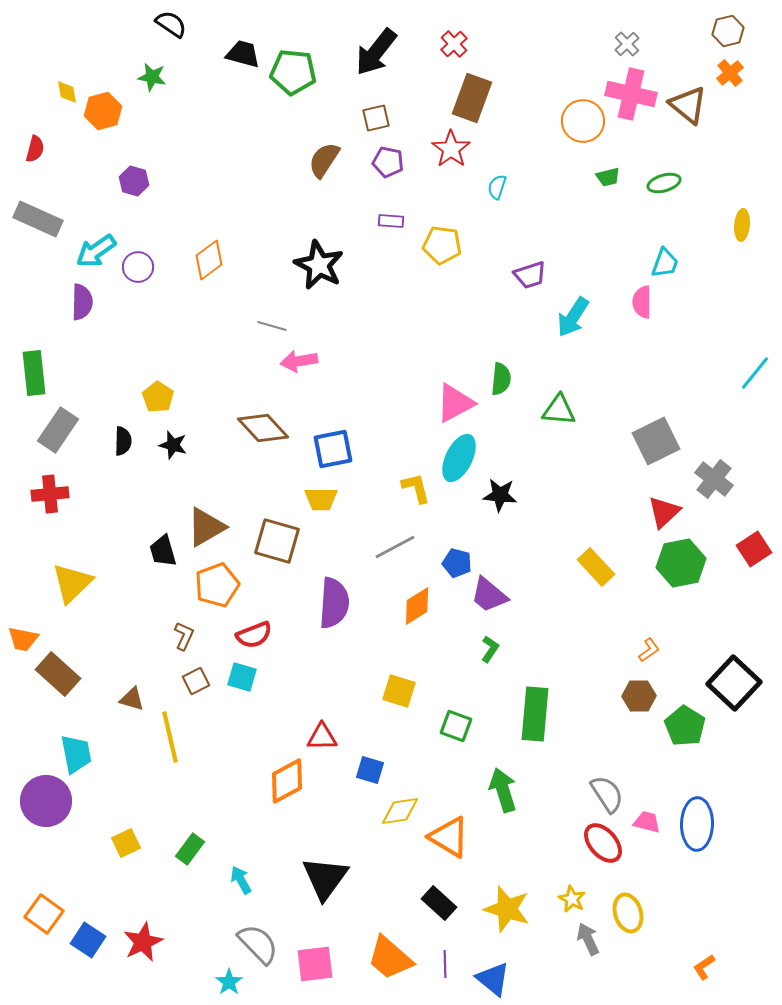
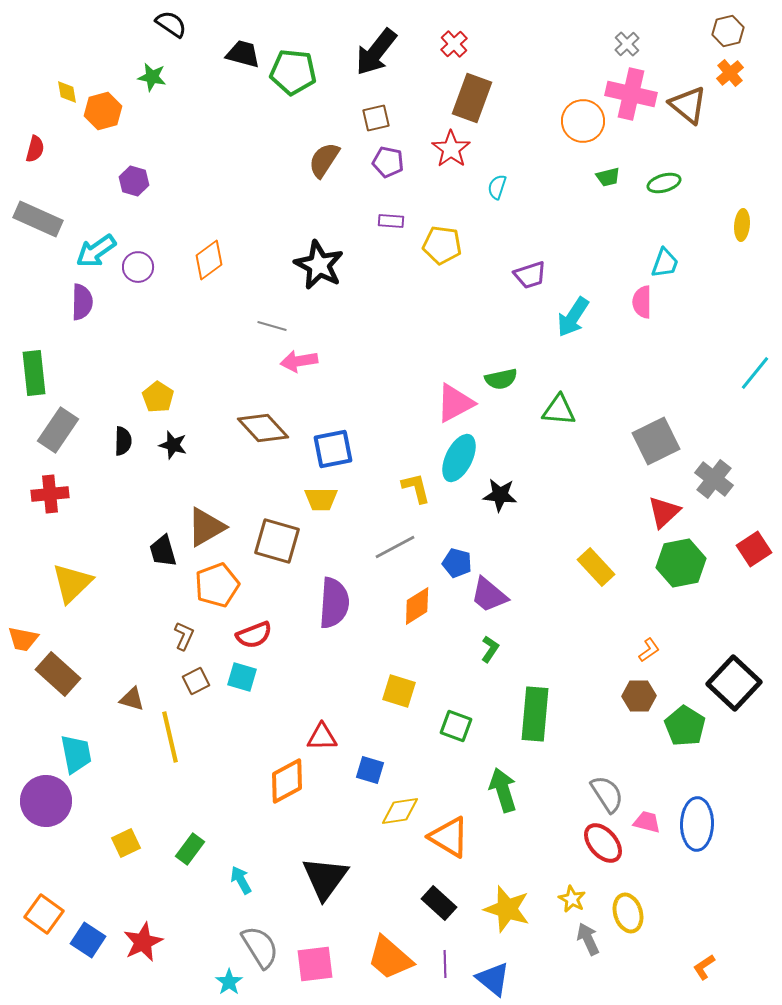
green semicircle at (501, 379): rotated 72 degrees clockwise
gray semicircle at (258, 944): moved 2 px right, 3 px down; rotated 12 degrees clockwise
